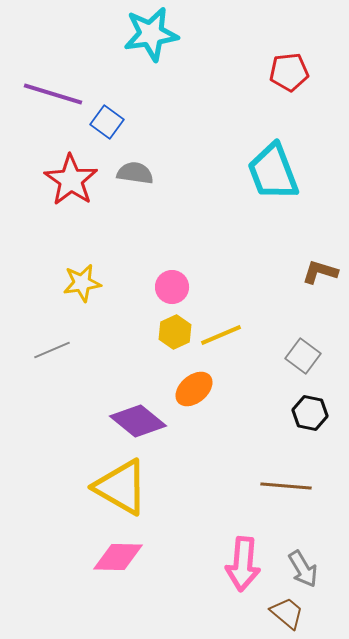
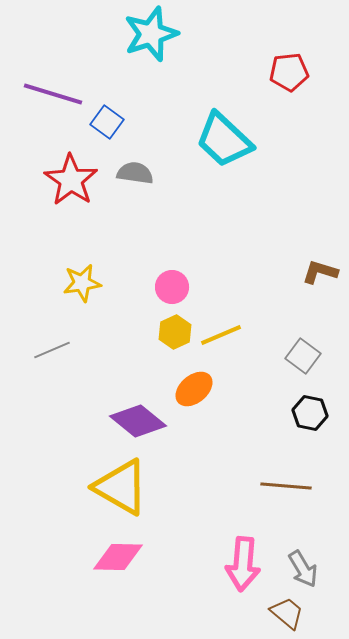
cyan star: rotated 10 degrees counterclockwise
cyan trapezoid: moved 49 px left, 32 px up; rotated 26 degrees counterclockwise
